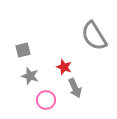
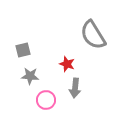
gray semicircle: moved 1 px left, 1 px up
red star: moved 3 px right, 3 px up
gray star: rotated 12 degrees counterclockwise
gray arrow: rotated 30 degrees clockwise
